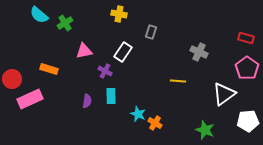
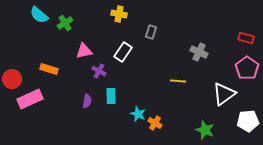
purple cross: moved 6 px left
